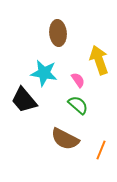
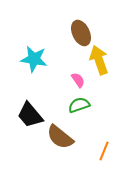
brown ellipse: moved 23 px right; rotated 20 degrees counterclockwise
cyan star: moved 10 px left, 14 px up
black trapezoid: moved 6 px right, 15 px down
green semicircle: moved 1 px right; rotated 60 degrees counterclockwise
brown semicircle: moved 5 px left, 2 px up; rotated 12 degrees clockwise
orange line: moved 3 px right, 1 px down
